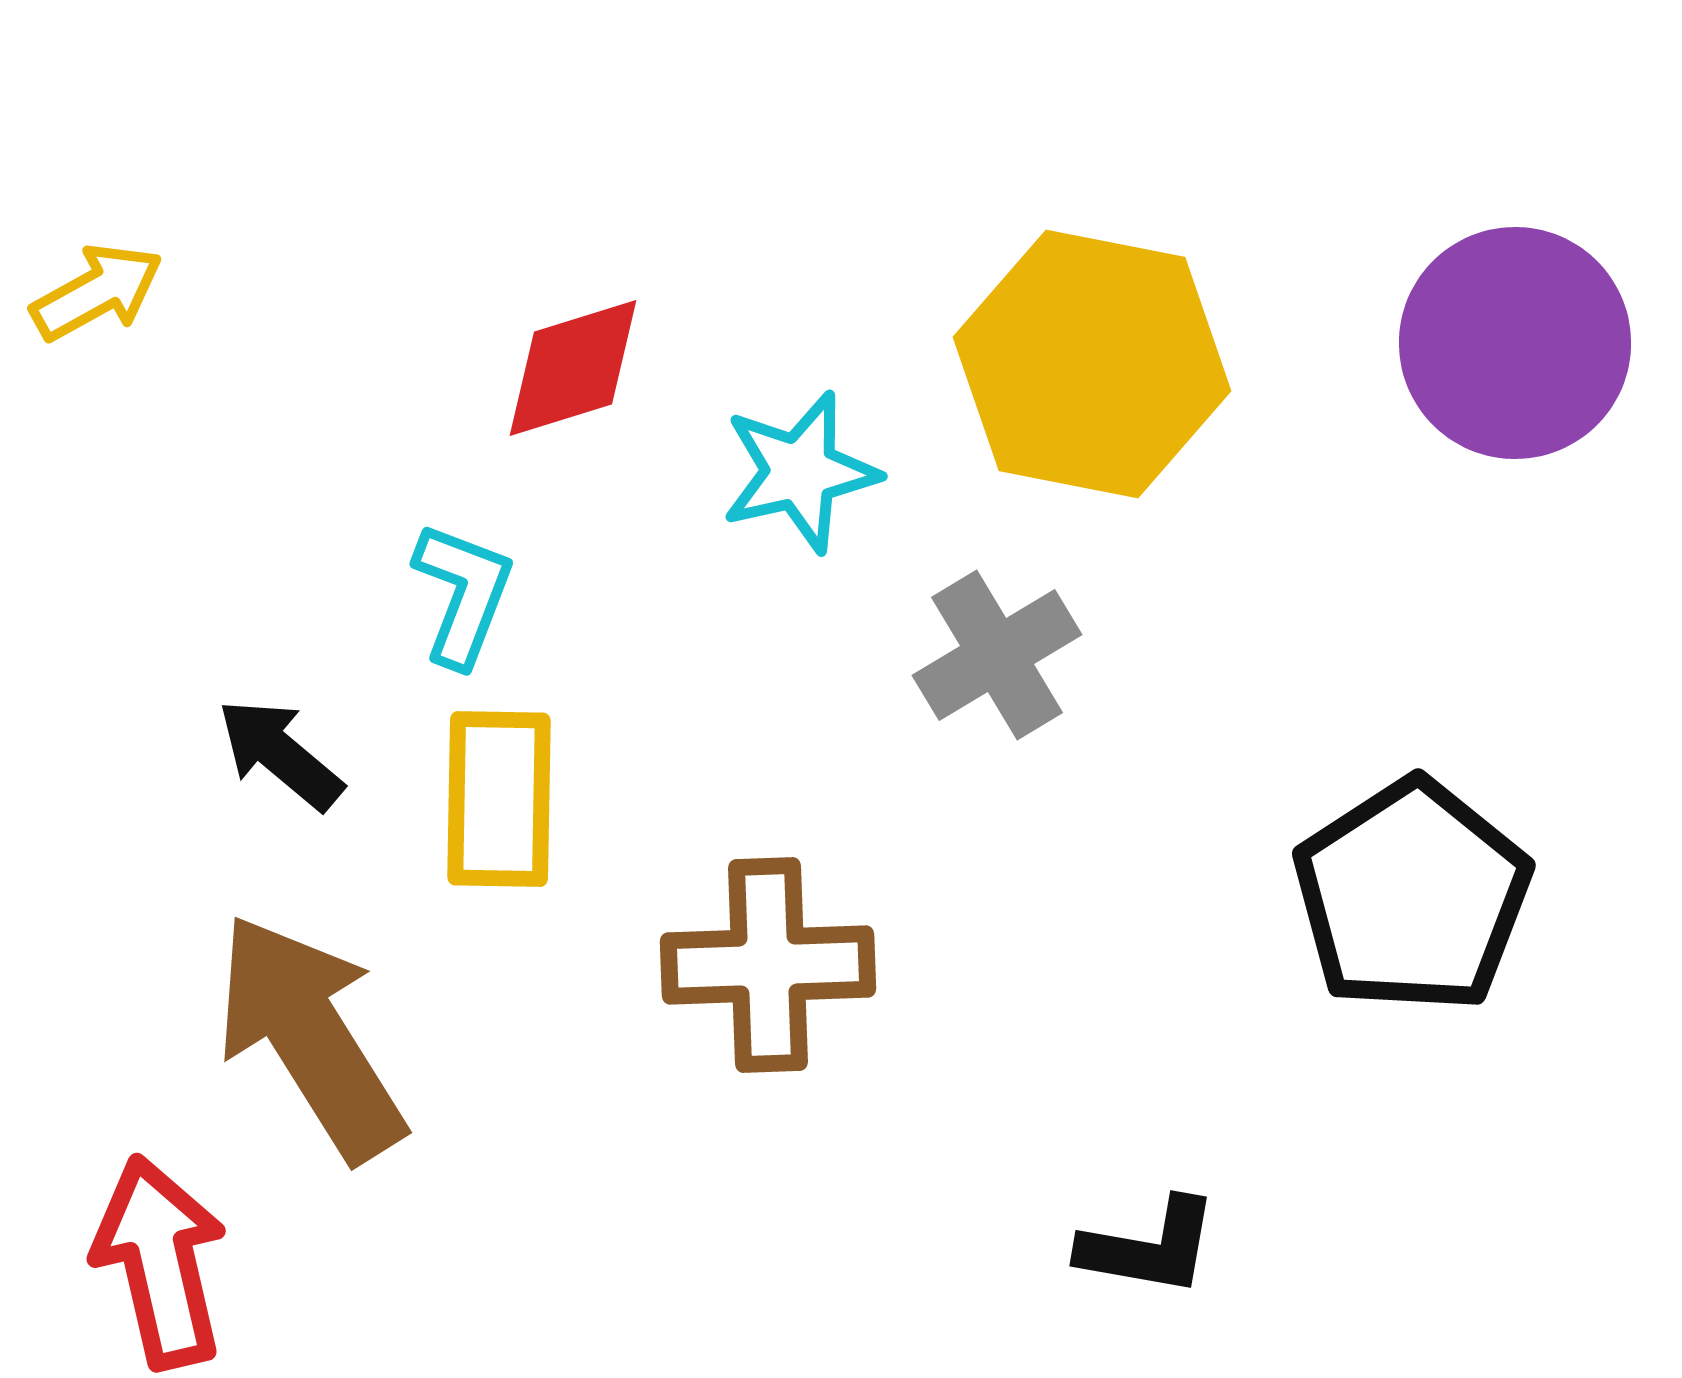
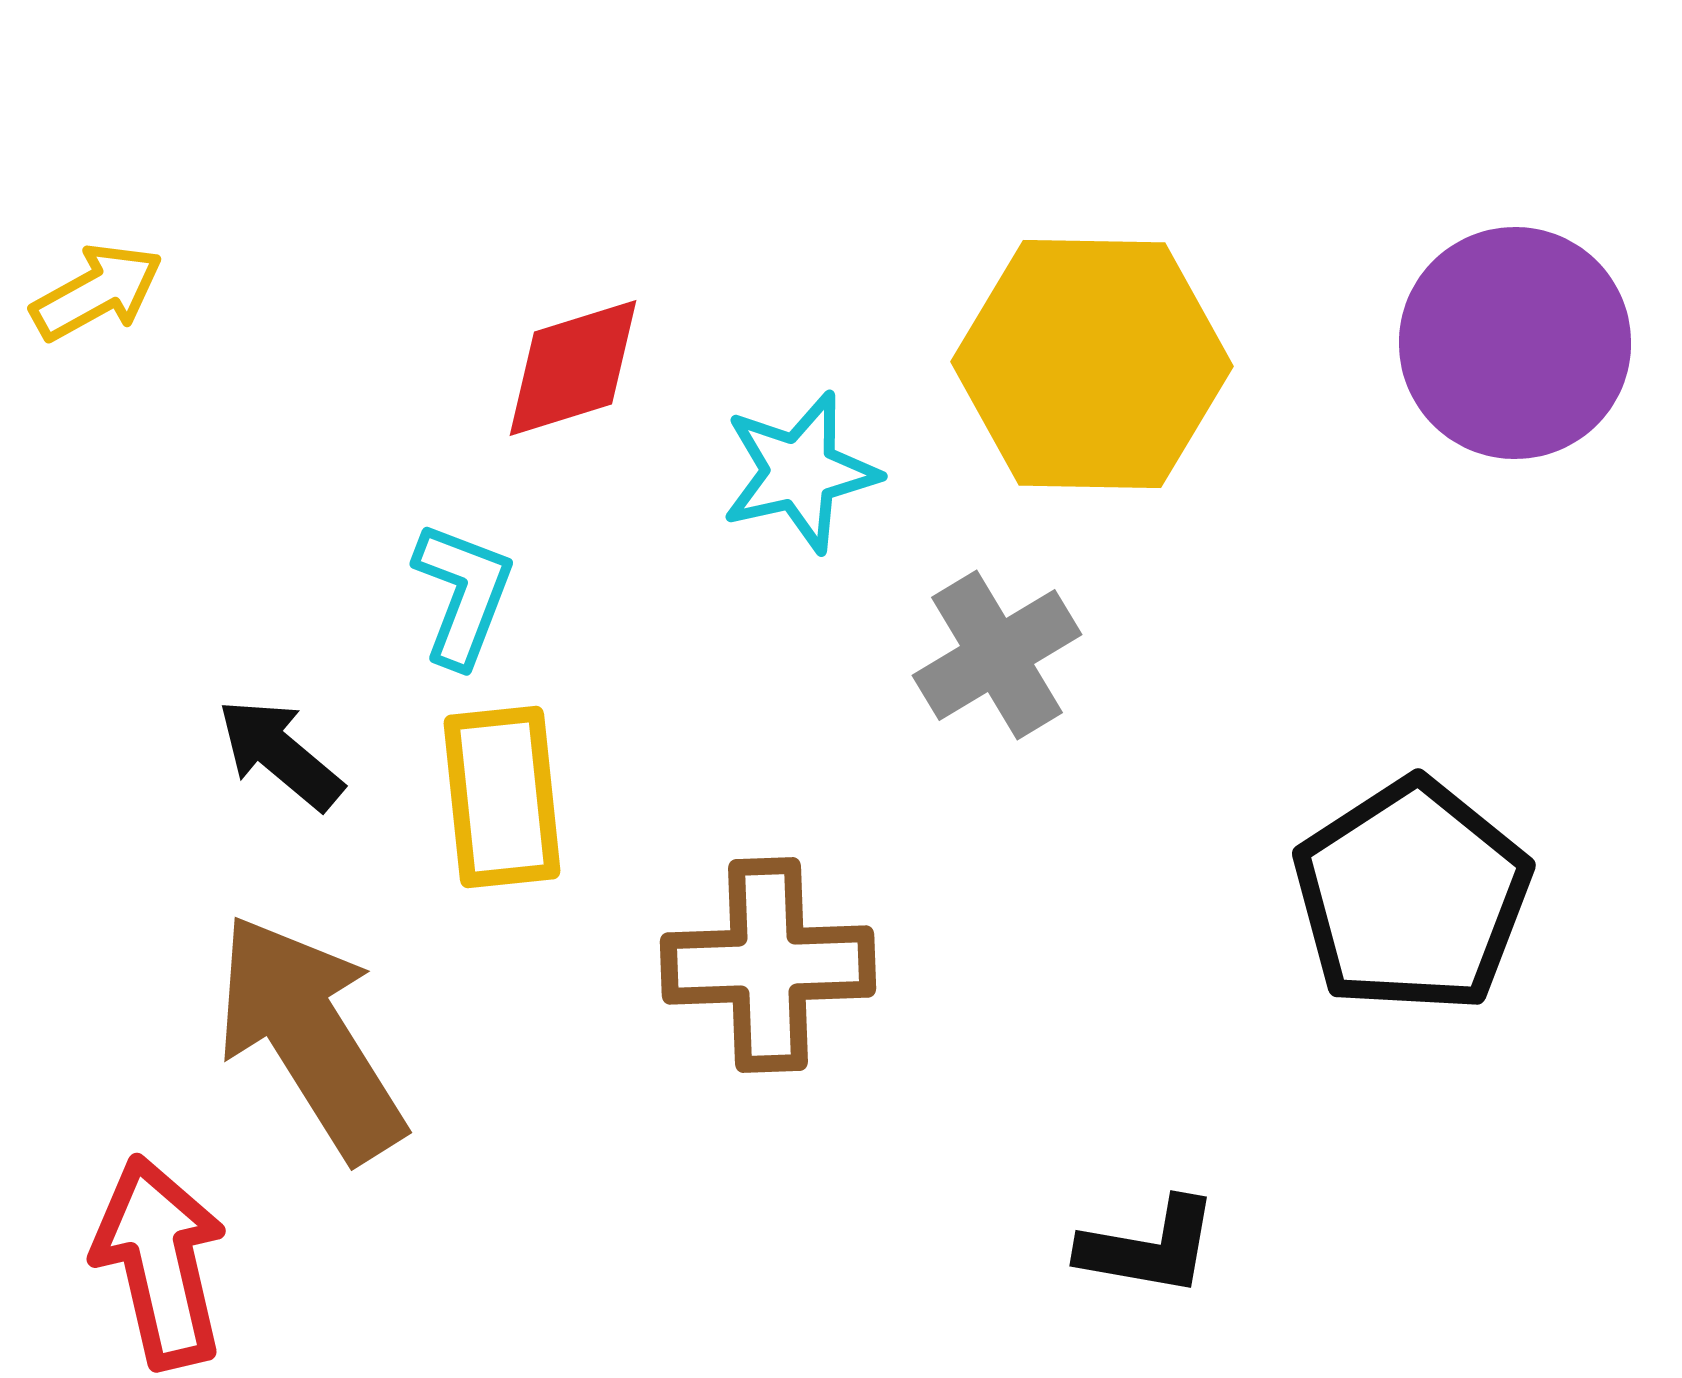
yellow hexagon: rotated 10 degrees counterclockwise
yellow rectangle: moved 3 px right, 2 px up; rotated 7 degrees counterclockwise
